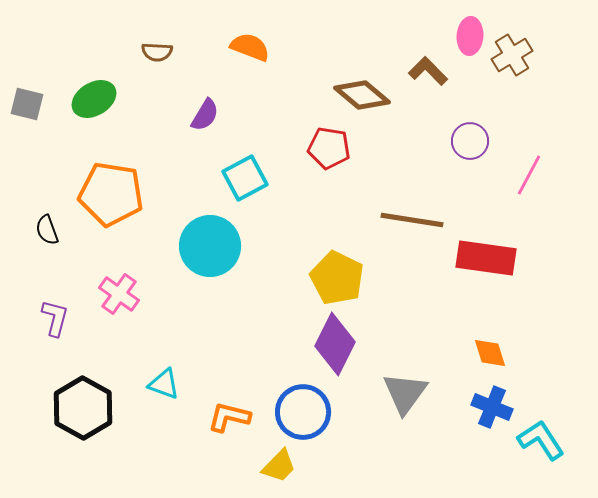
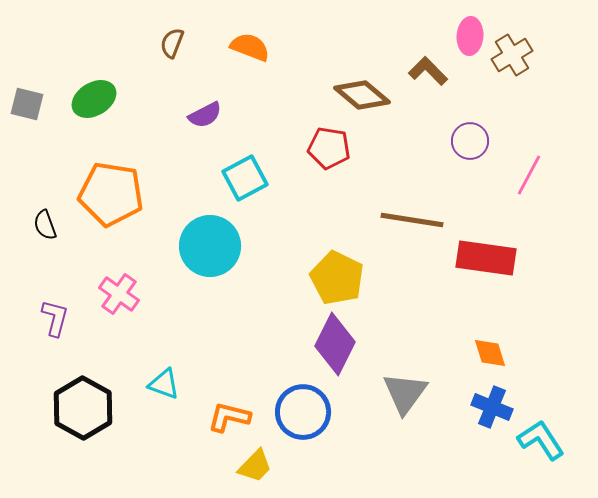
brown semicircle: moved 15 px right, 9 px up; rotated 108 degrees clockwise
purple semicircle: rotated 32 degrees clockwise
black semicircle: moved 2 px left, 5 px up
yellow trapezoid: moved 24 px left
